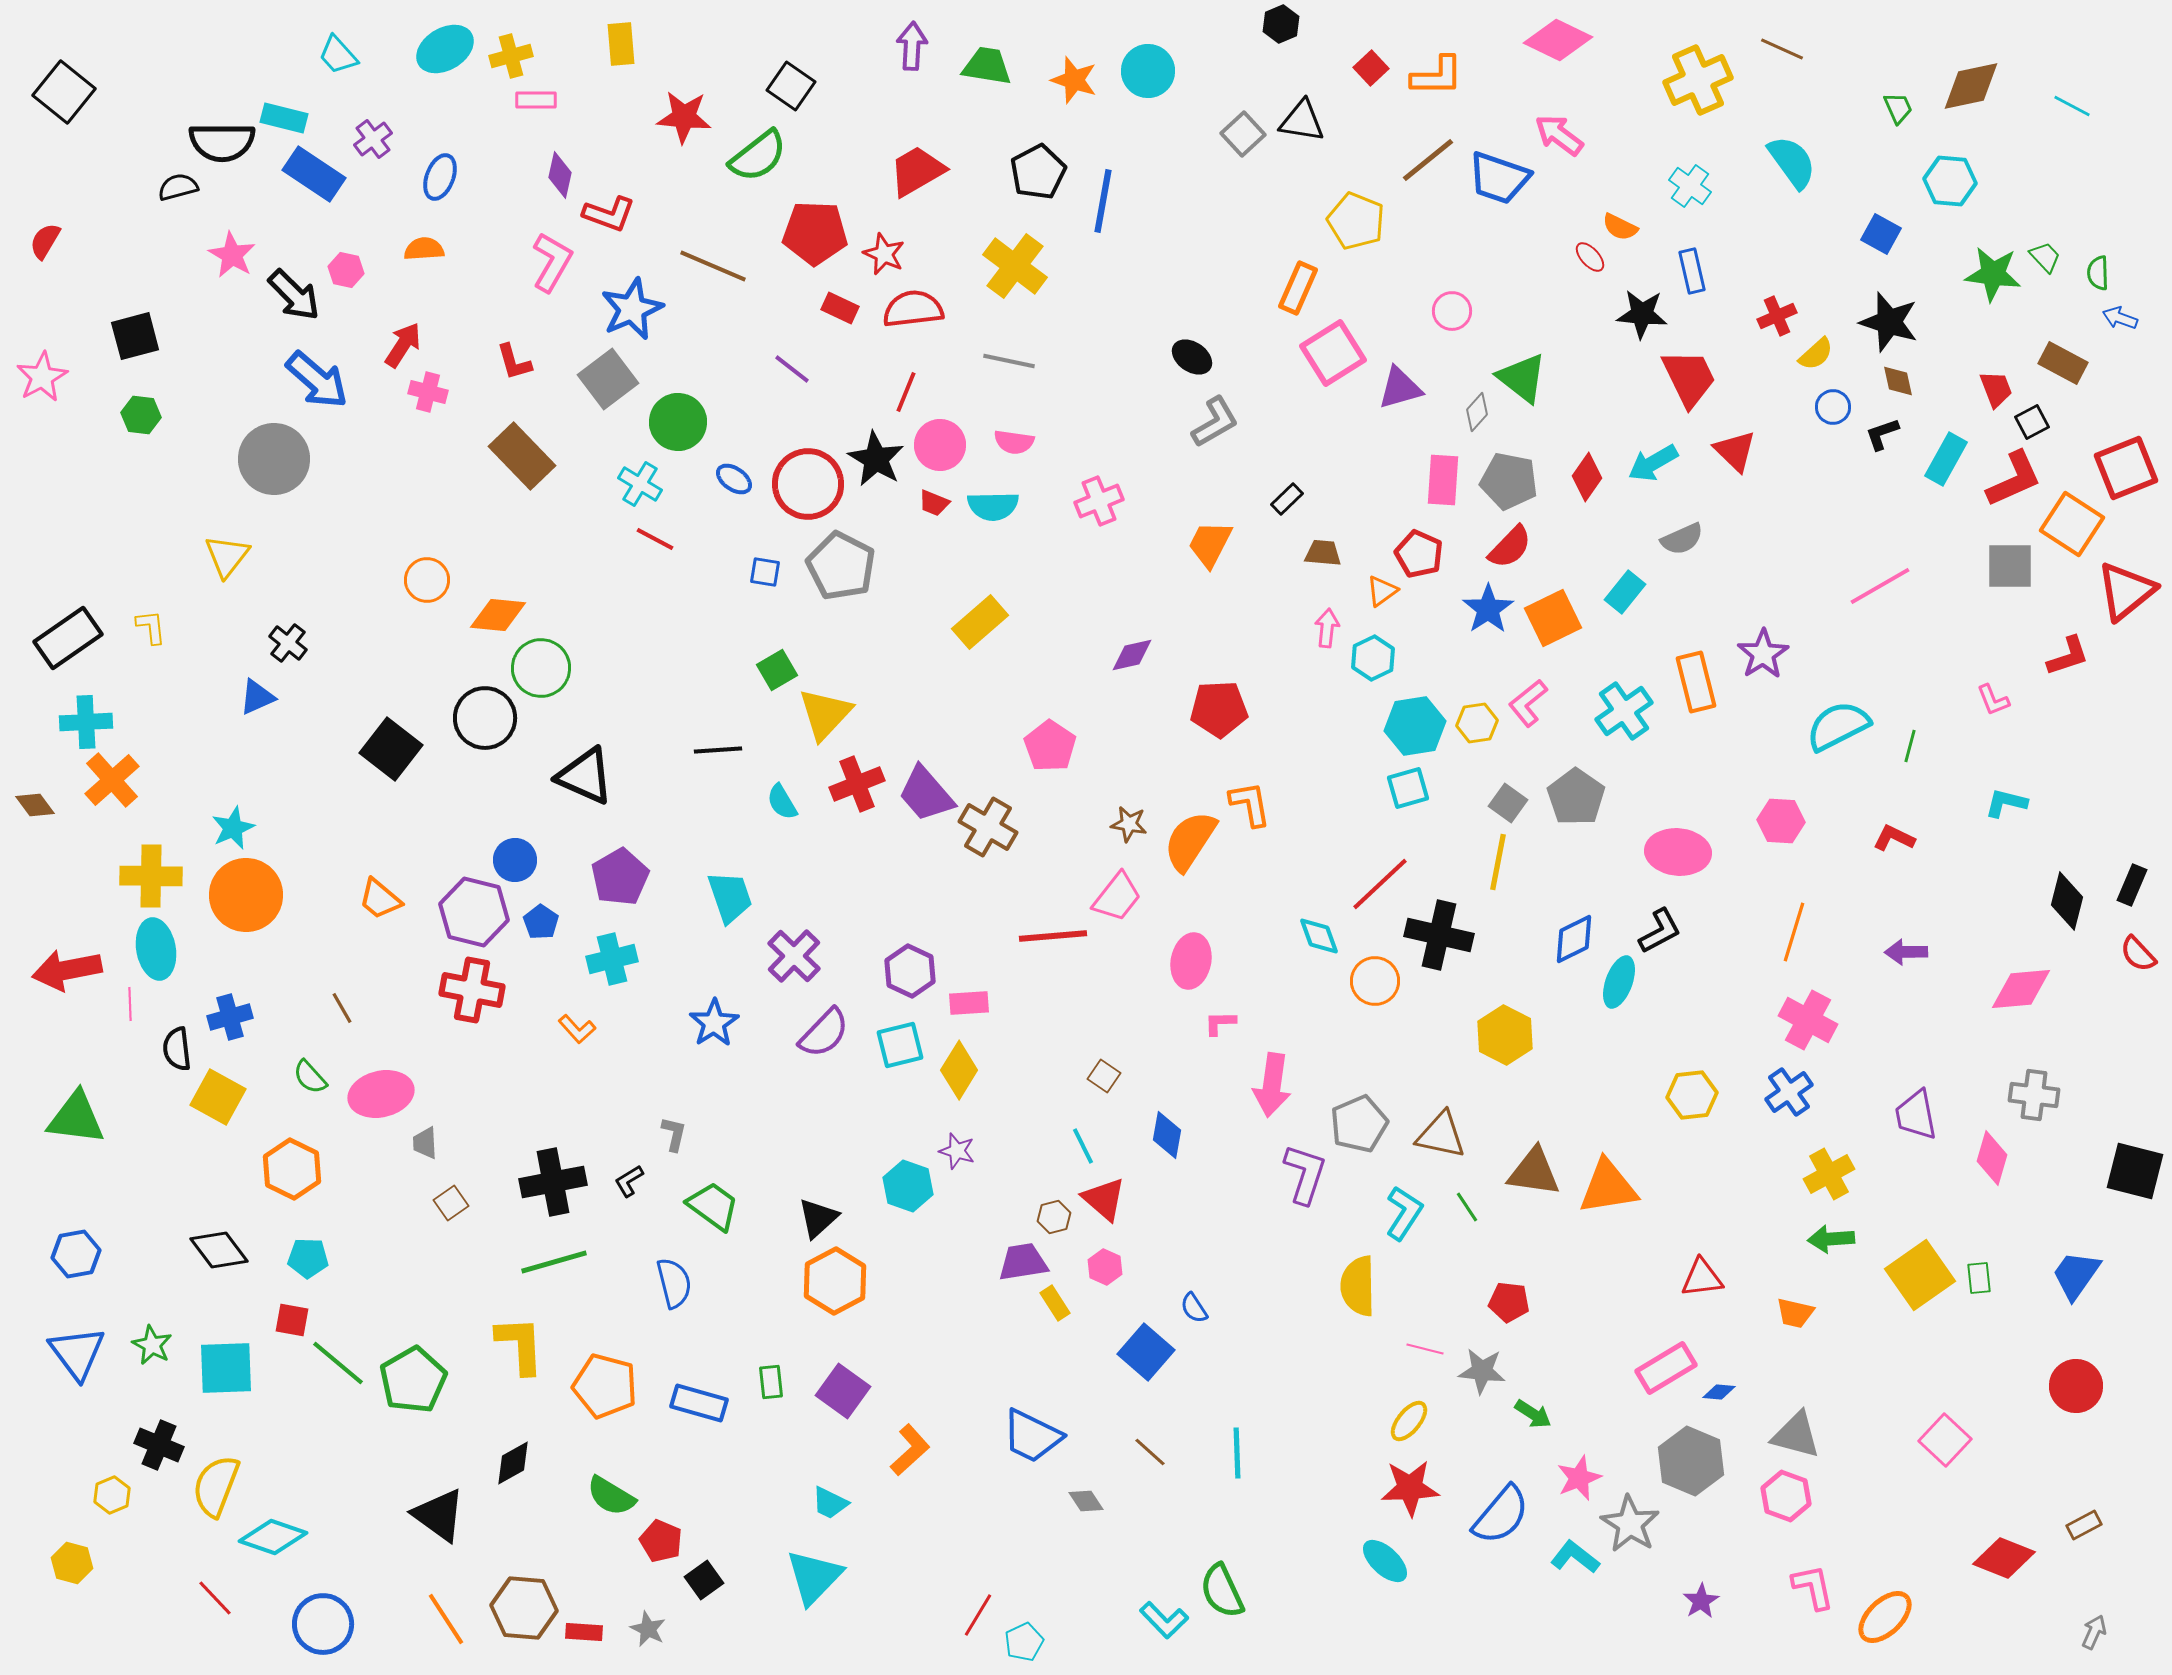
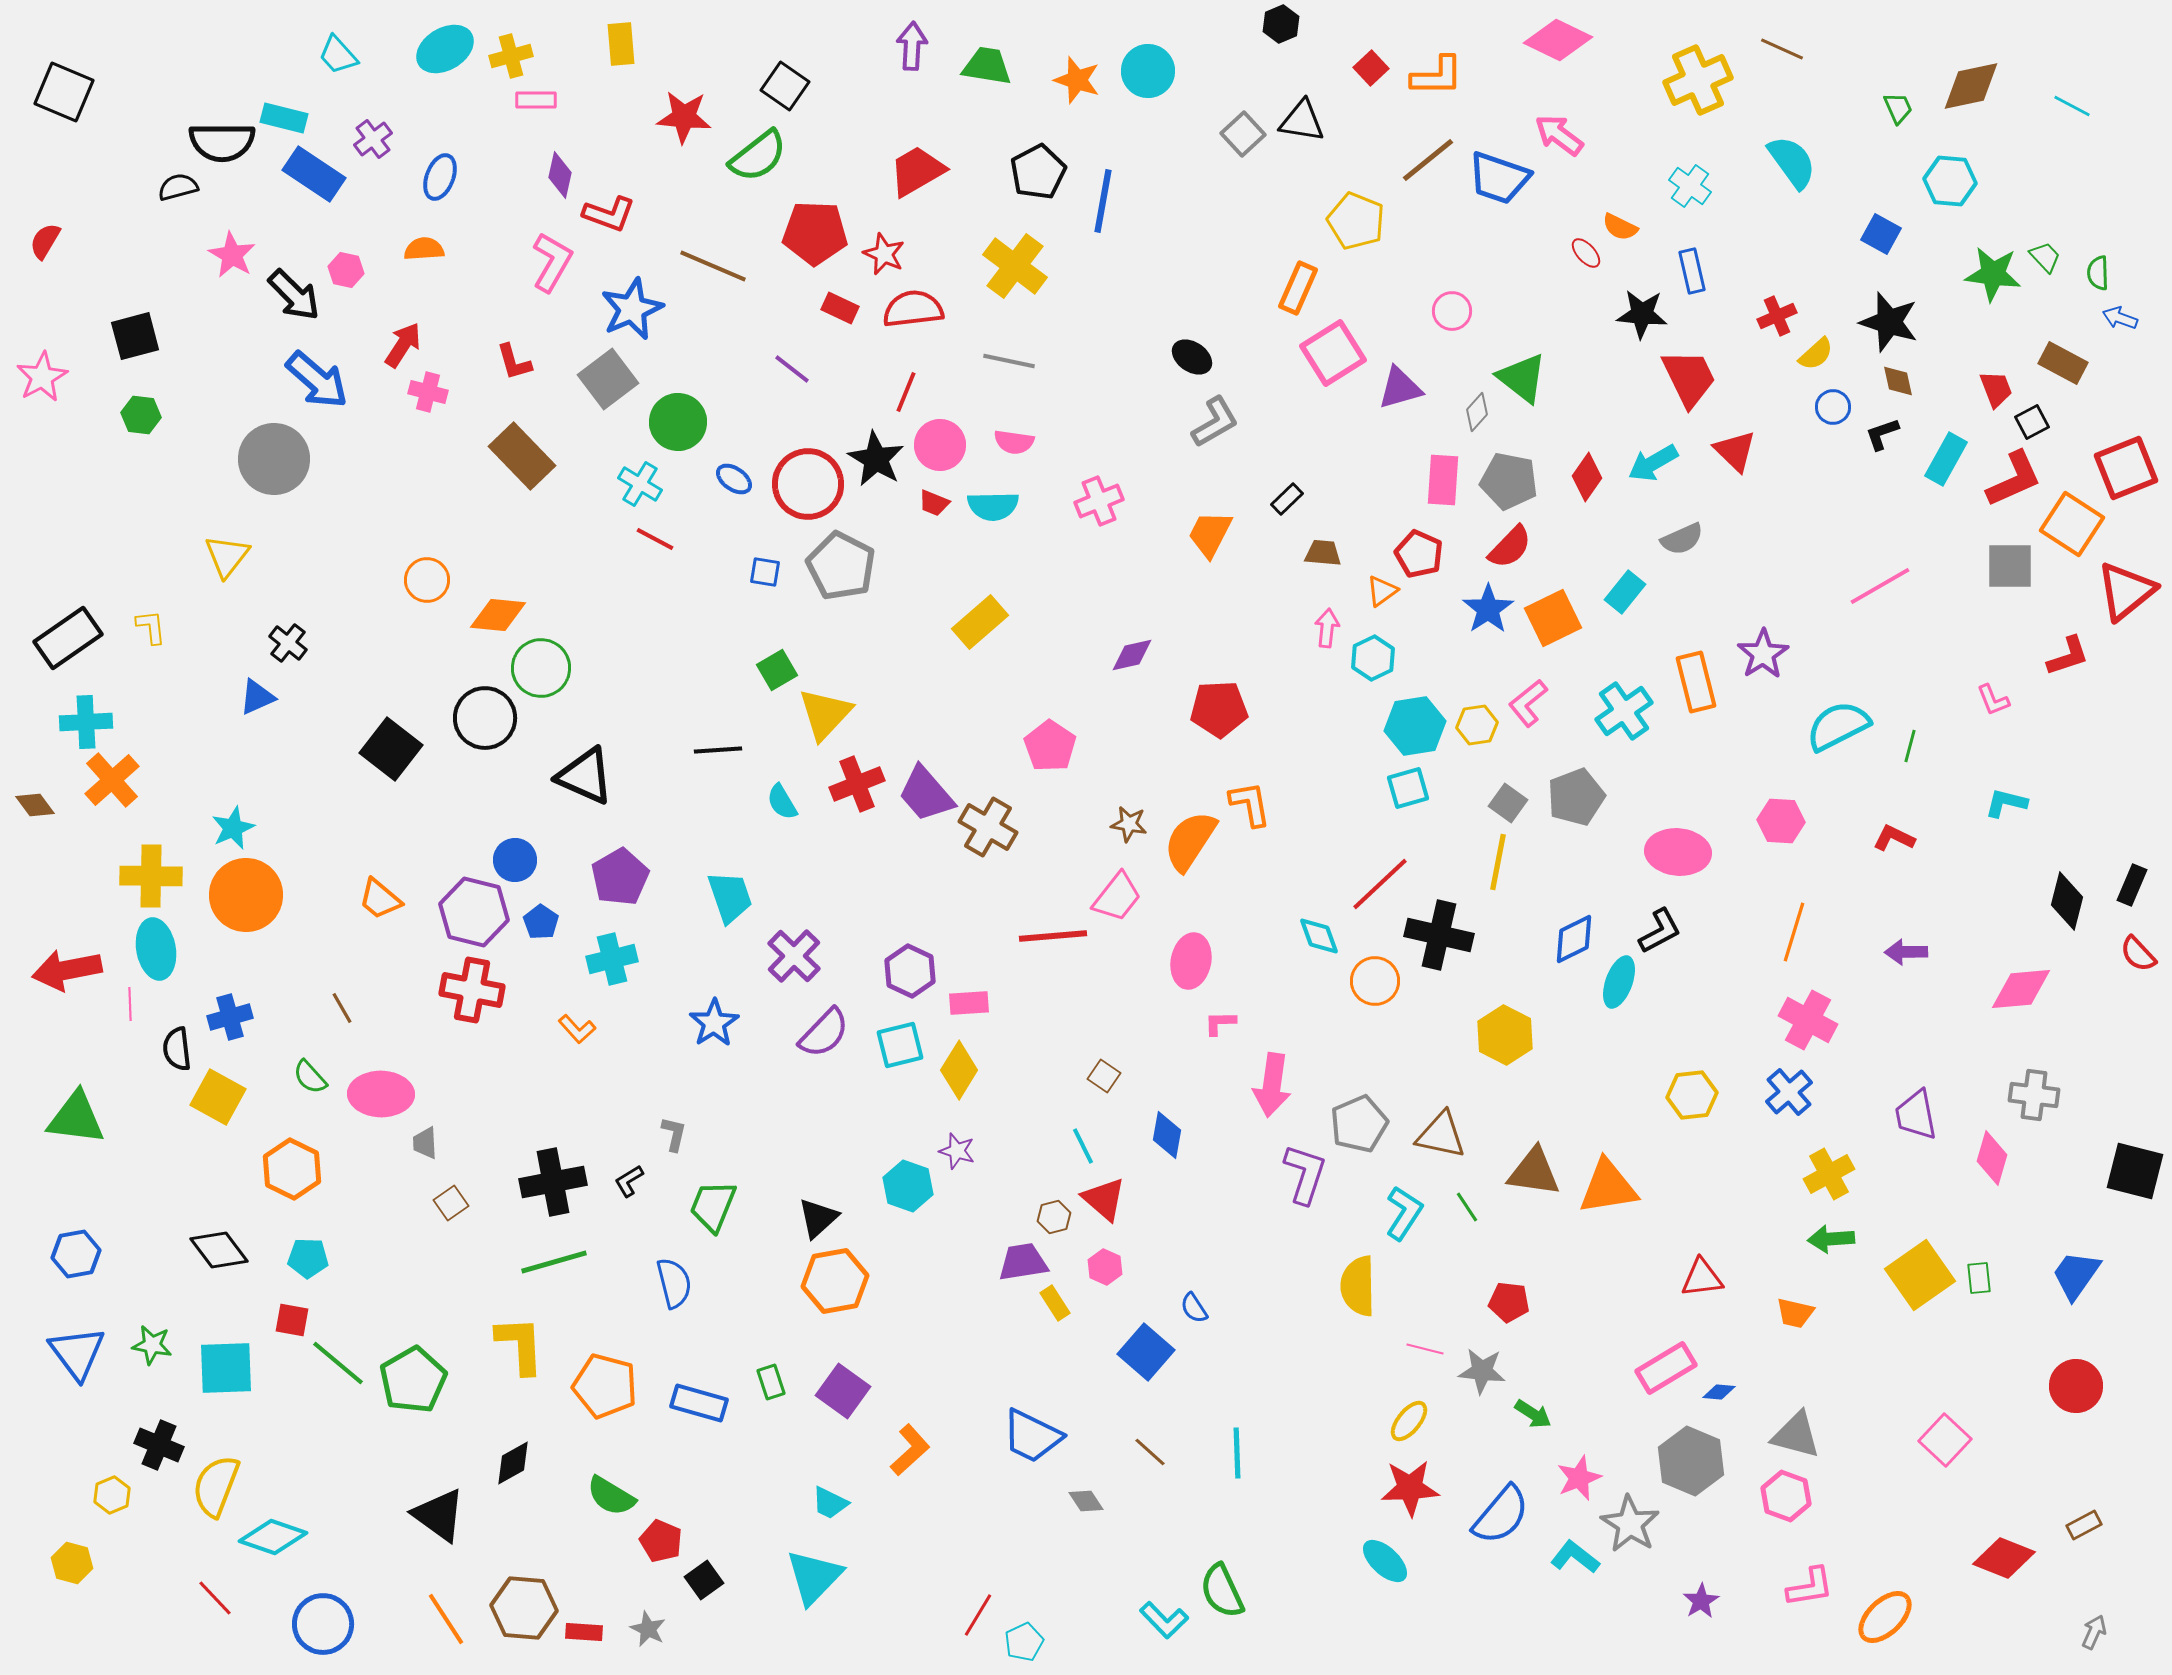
orange star at (1074, 80): moved 3 px right
black square at (791, 86): moved 6 px left
black square at (64, 92): rotated 16 degrees counterclockwise
red ellipse at (1590, 257): moved 4 px left, 4 px up
orange trapezoid at (1210, 544): moved 10 px up
yellow hexagon at (1477, 723): moved 2 px down
gray pentagon at (1576, 797): rotated 16 degrees clockwise
blue cross at (1789, 1092): rotated 6 degrees counterclockwise
pink ellipse at (381, 1094): rotated 14 degrees clockwise
green trapezoid at (713, 1206): rotated 104 degrees counterclockwise
orange hexagon at (835, 1281): rotated 18 degrees clockwise
green star at (152, 1345): rotated 18 degrees counterclockwise
green rectangle at (771, 1382): rotated 12 degrees counterclockwise
pink L-shape at (1813, 1587): moved 3 px left; rotated 93 degrees clockwise
